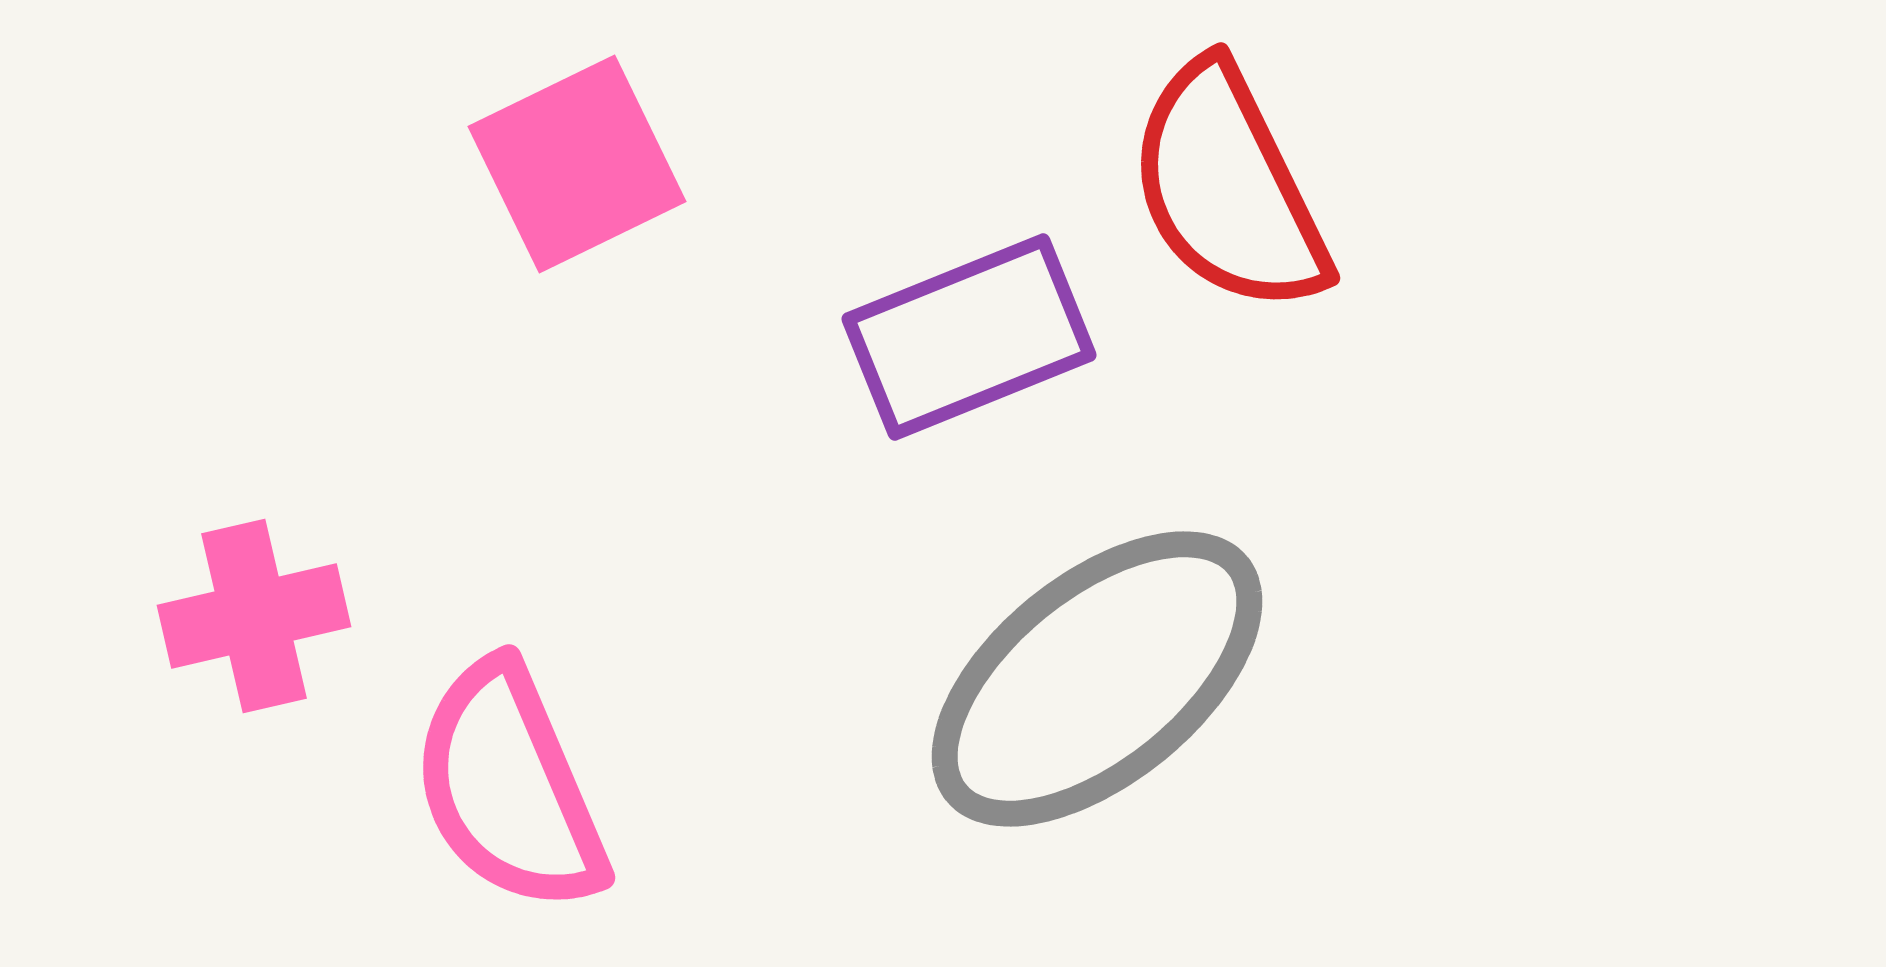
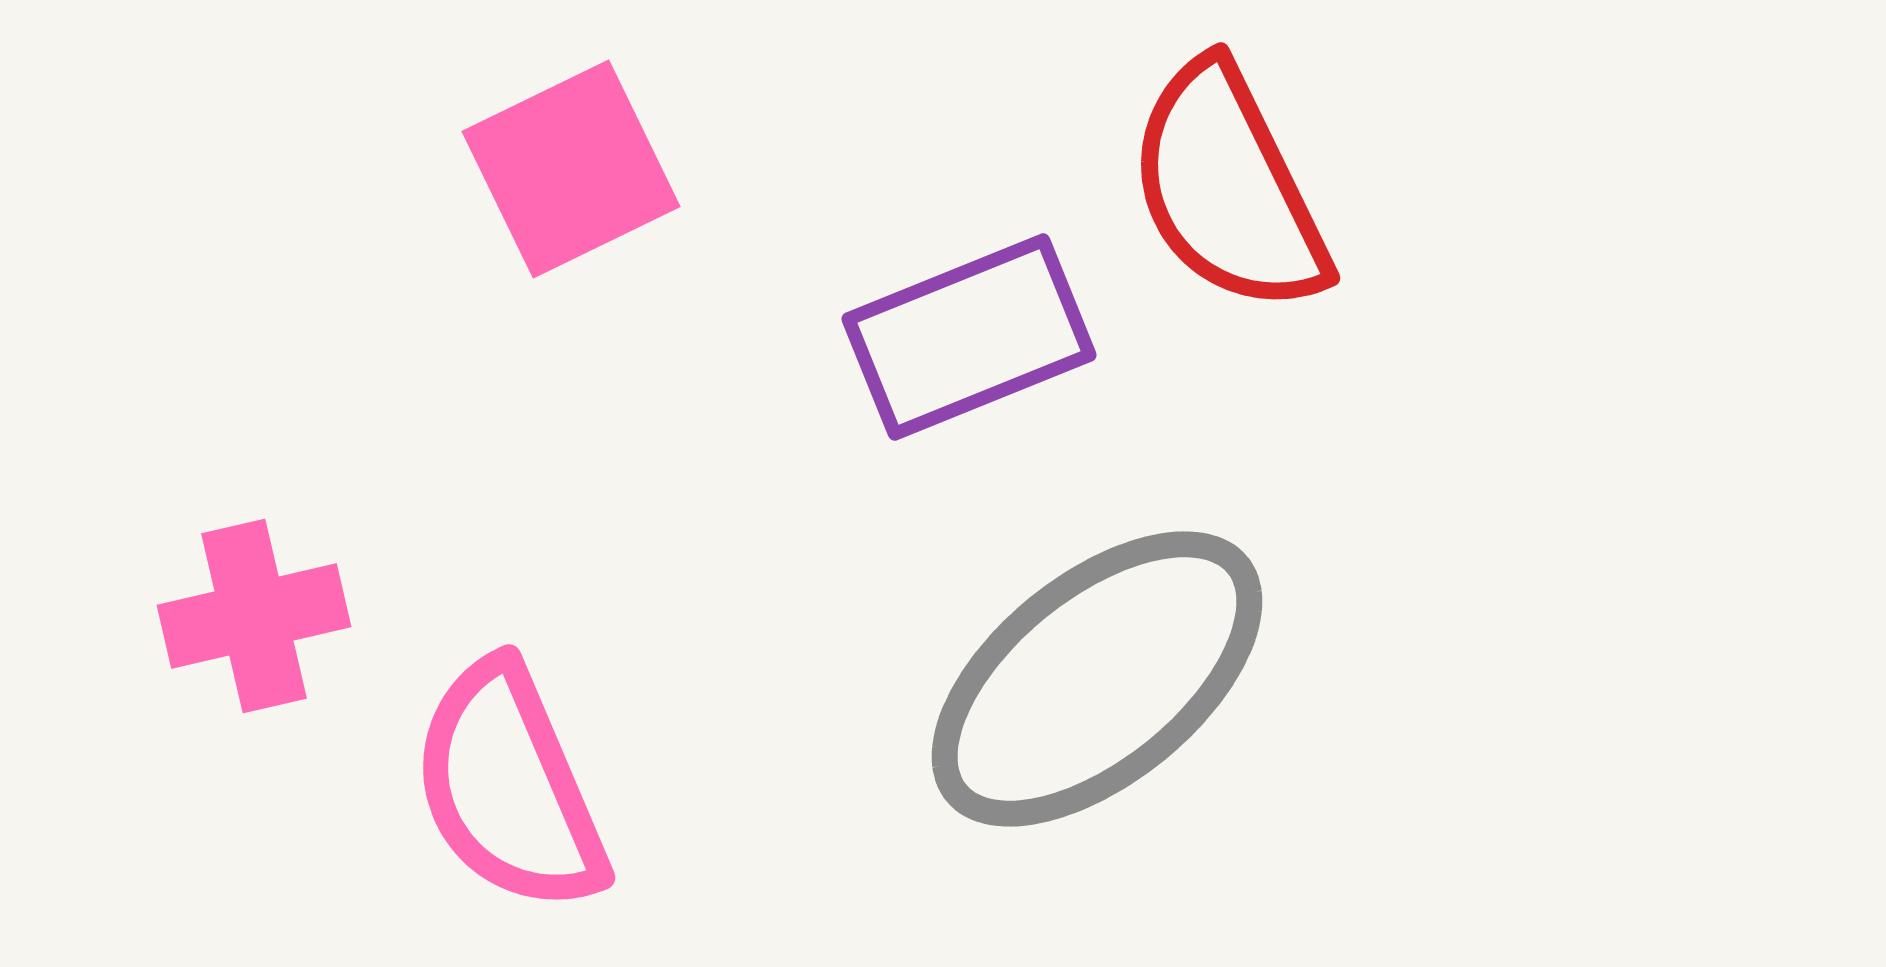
pink square: moved 6 px left, 5 px down
